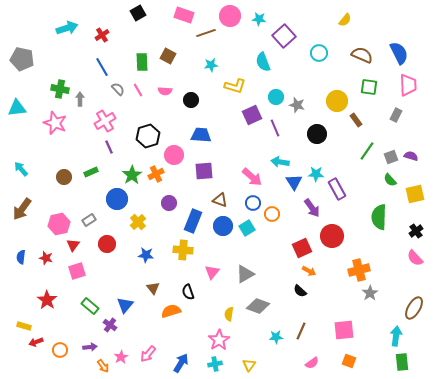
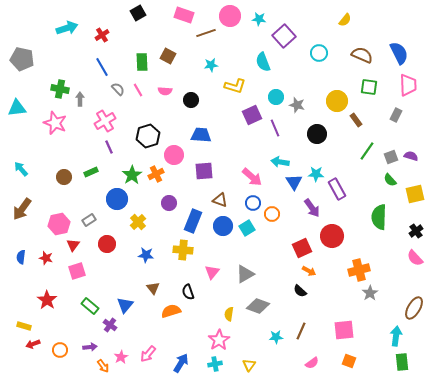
red arrow at (36, 342): moved 3 px left, 2 px down
